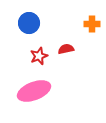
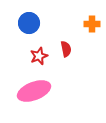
red semicircle: rotated 91 degrees clockwise
